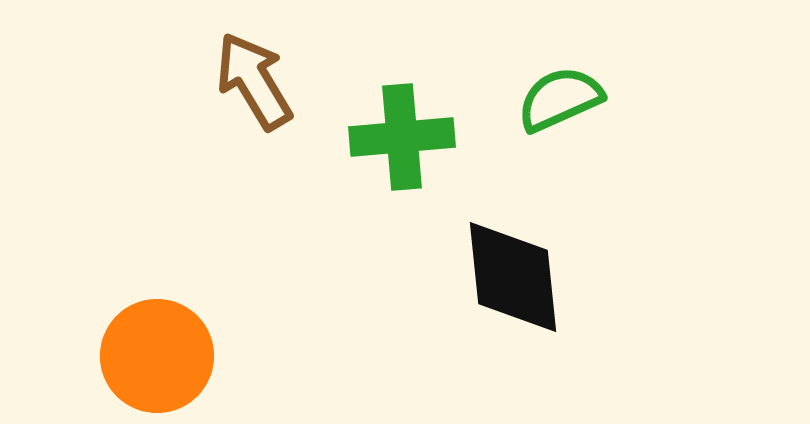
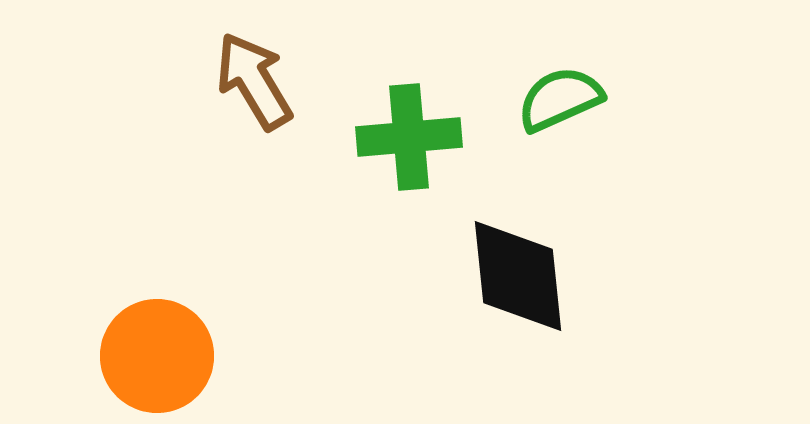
green cross: moved 7 px right
black diamond: moved 5 px right, 1 px up
